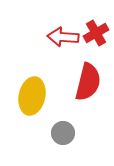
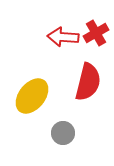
yellow ellipse: rotated 27 degrees clockwise
